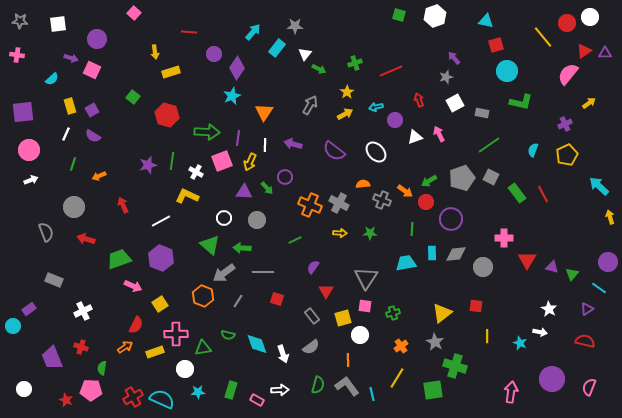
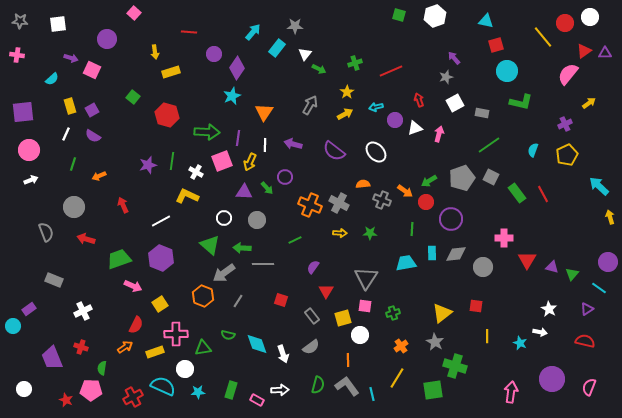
red circle at (567, 23): moved 2 px left
purple circle at (97, 39): moved 10 px right
pink arrow at (439, 134): rotated 42 degrees clockwise
white triangle at (415, 137): moved 9 px up
gray line at (263, 272): moved 8 px up
red square at (277, 299): moved 4 px right, 1 px down
cyan semicircle at (162, 399): moved 1 px right, 13 px up
